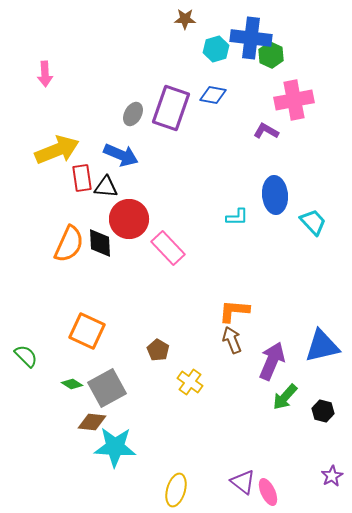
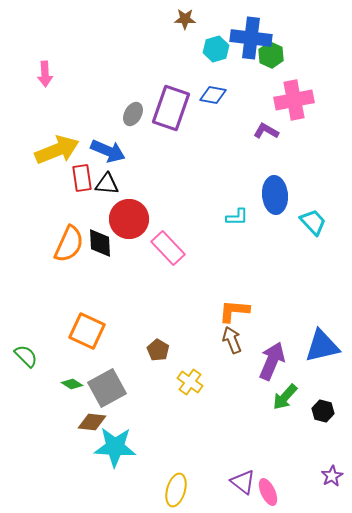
blue arrow: moved 13 px left, 4 px up
black triangle: moved 1 px right, 3 px up
